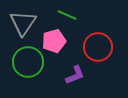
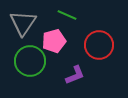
red circle: moved 1 px right, 2 px up
green circle: moved 2 px right, 1 px up
